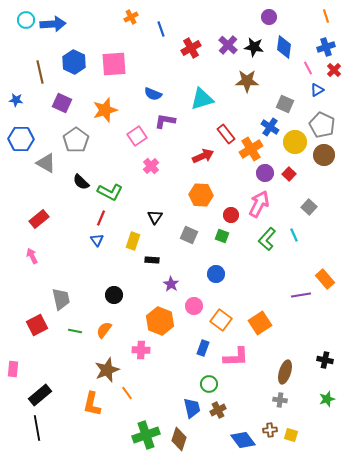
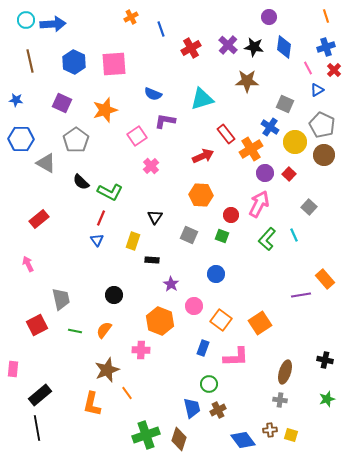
brown line at (40, 72): moved 10 px left, 11 px up
pink arrow at (32, 256): moved 4 px left, 8 px down
